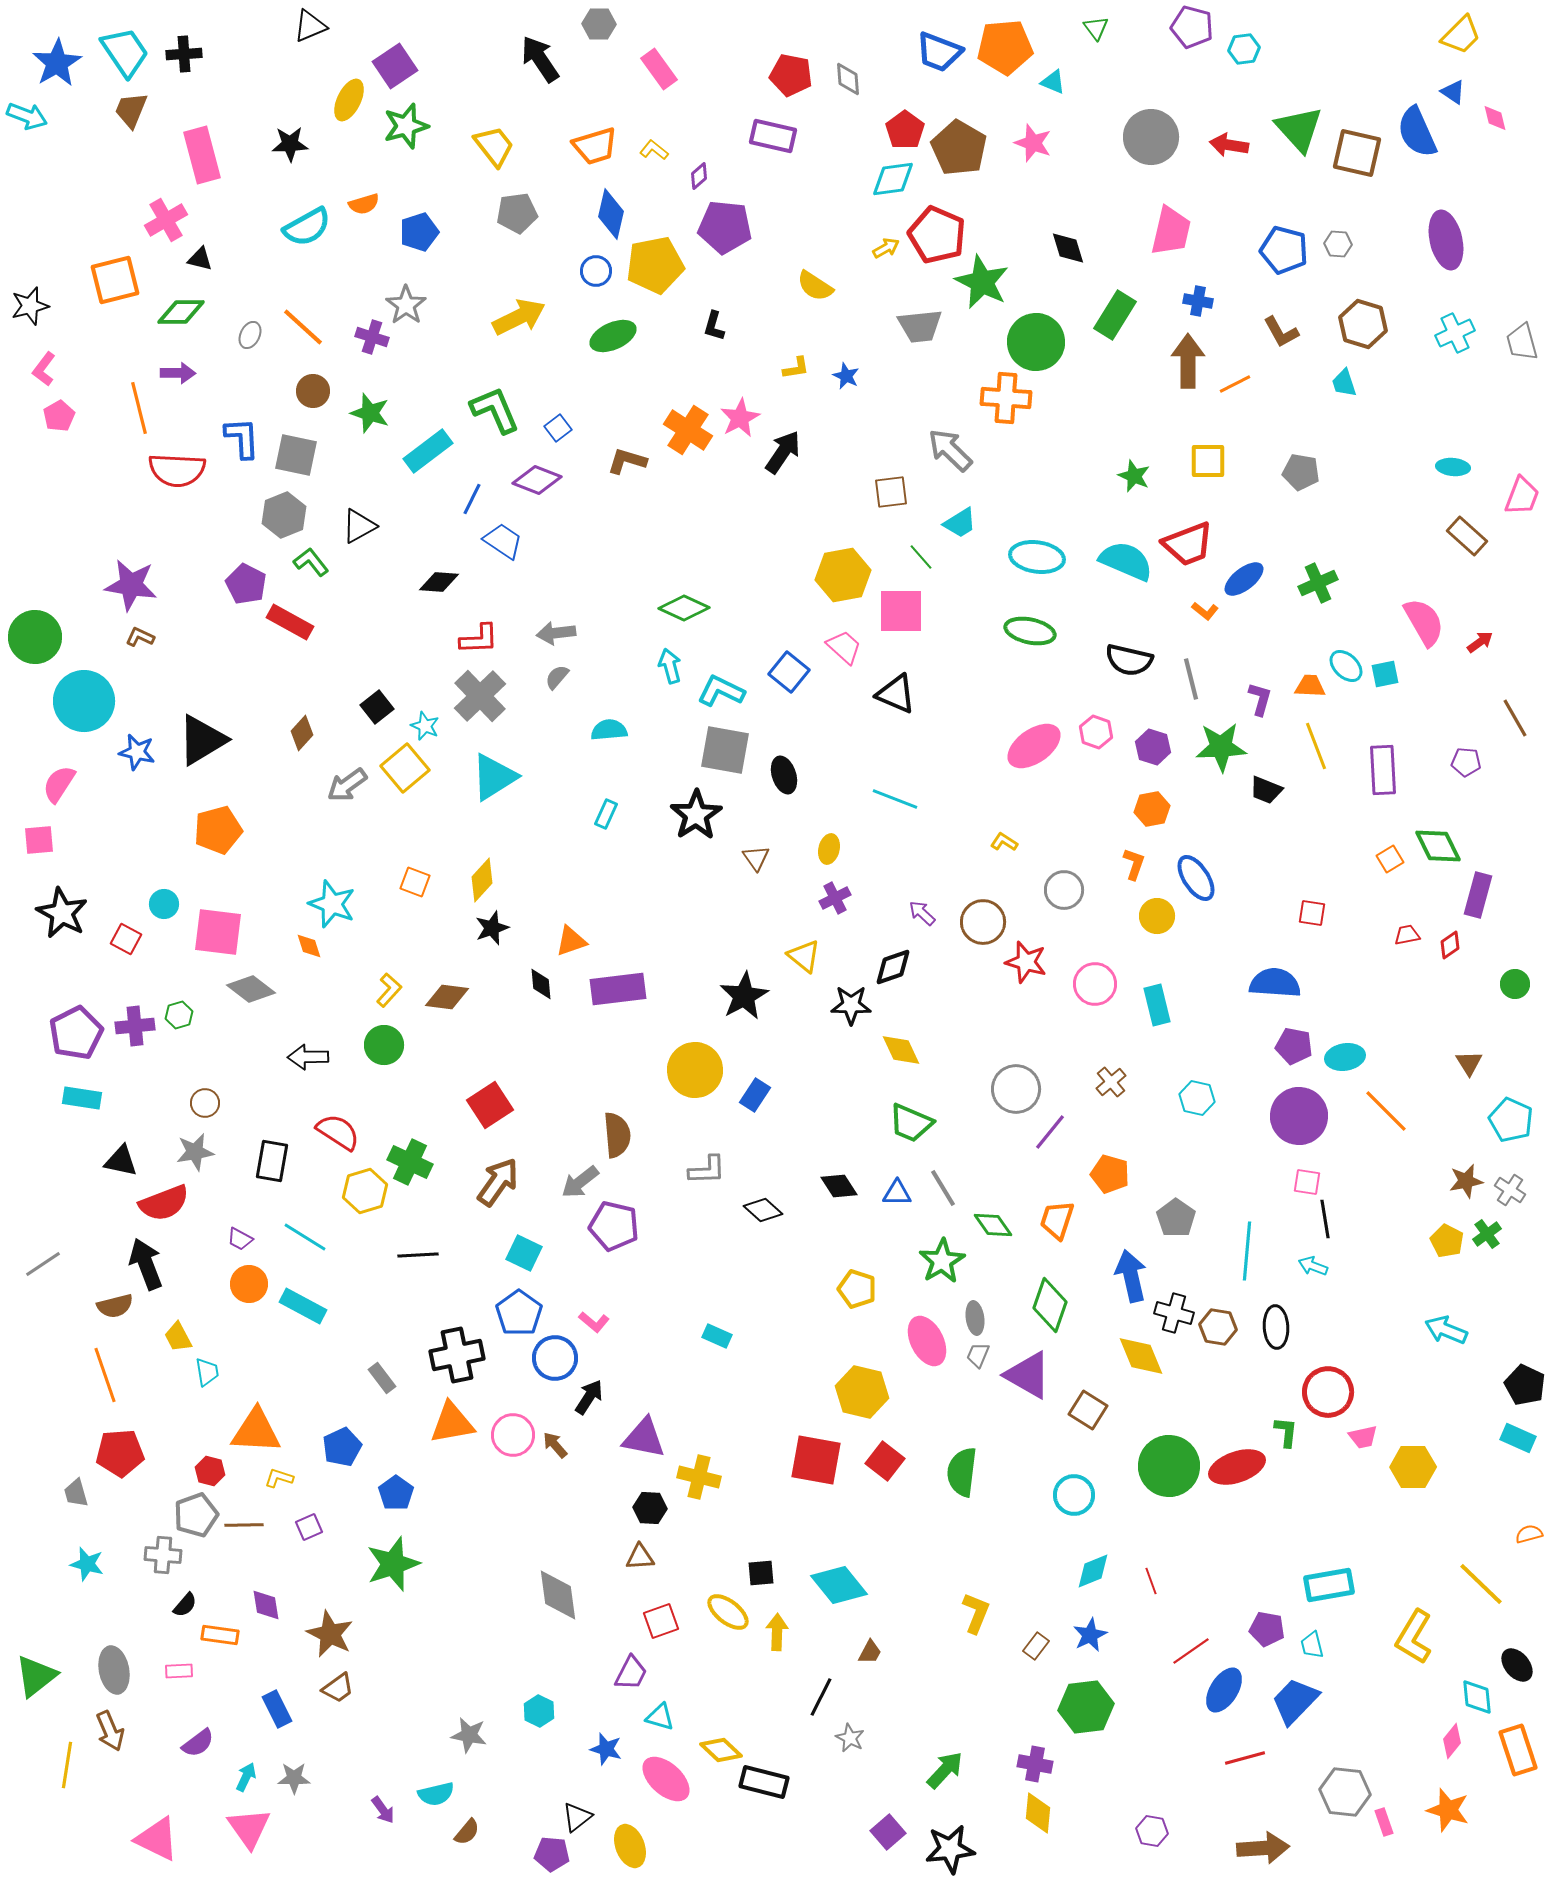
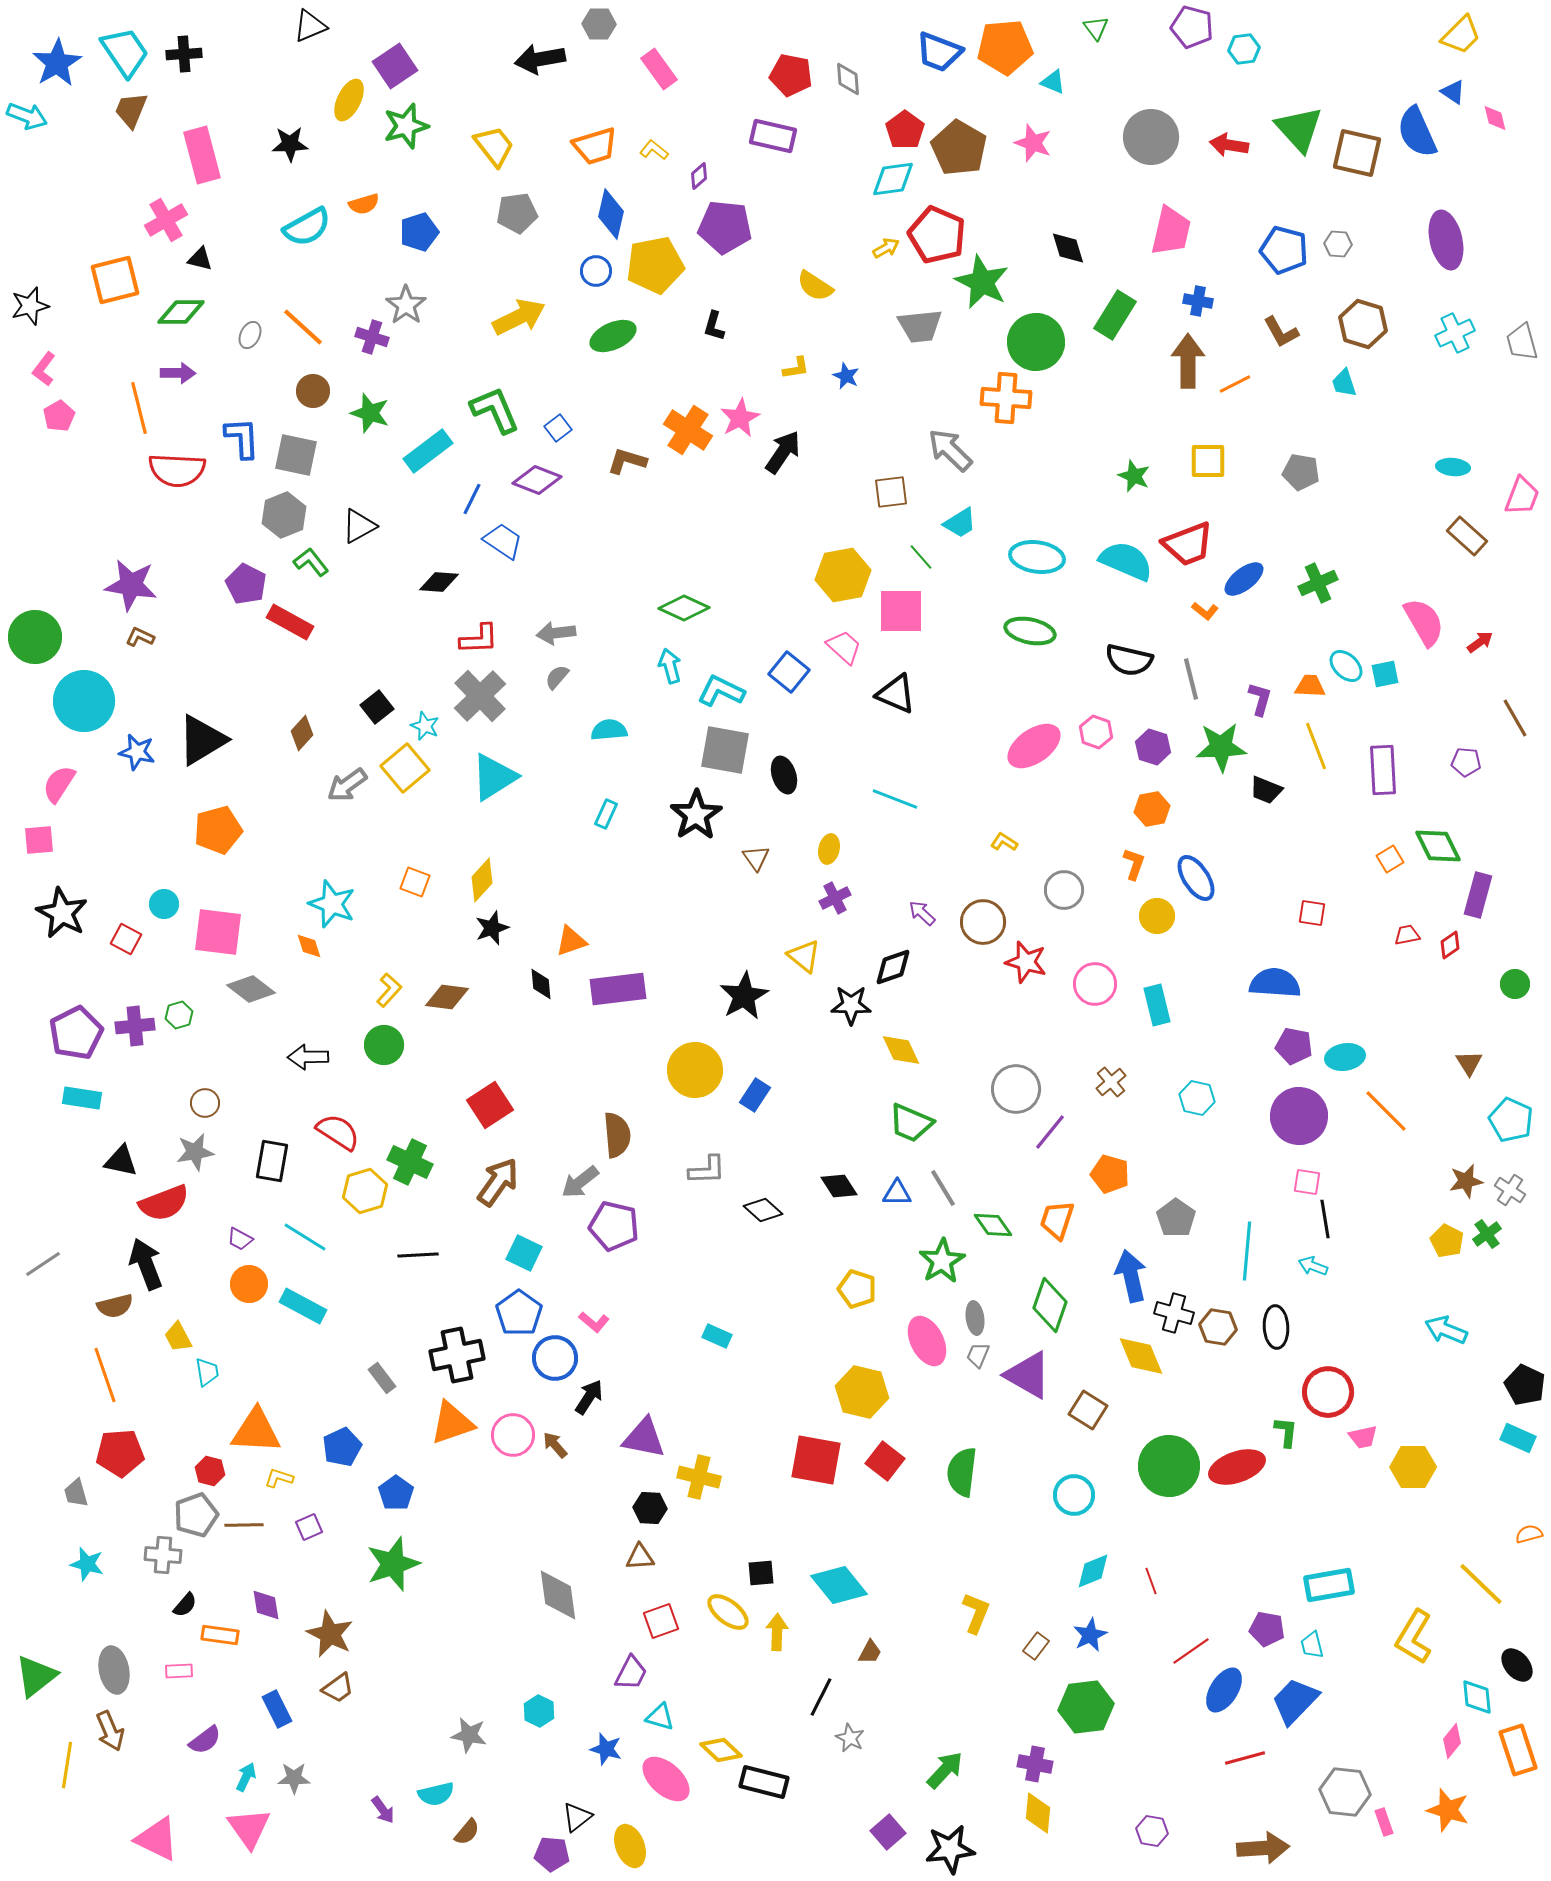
black arrow at (540, 59): rotated 66 degrees counterclockwise
orange triangle at (452, 1423): rotated 9 degrees counterclockwise
purple semicircle at (198, 1743): moved 7 px right, 3 px up
